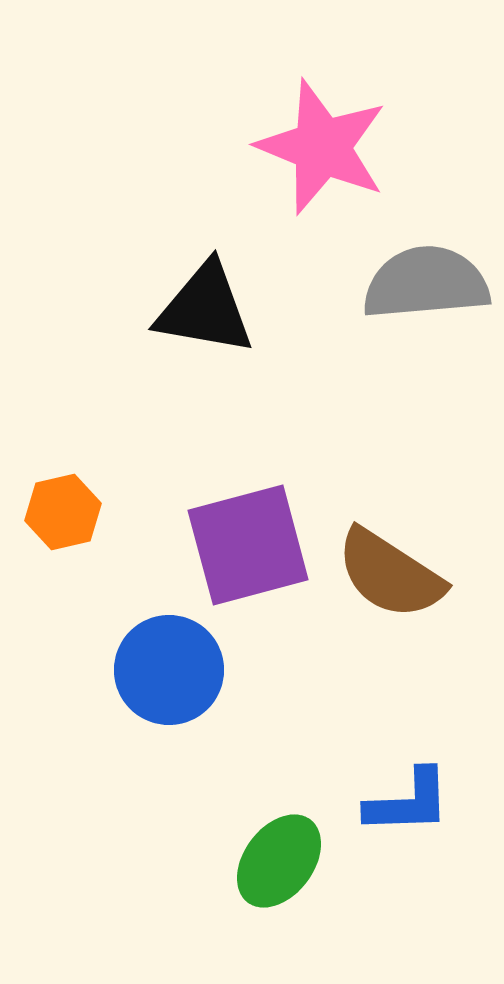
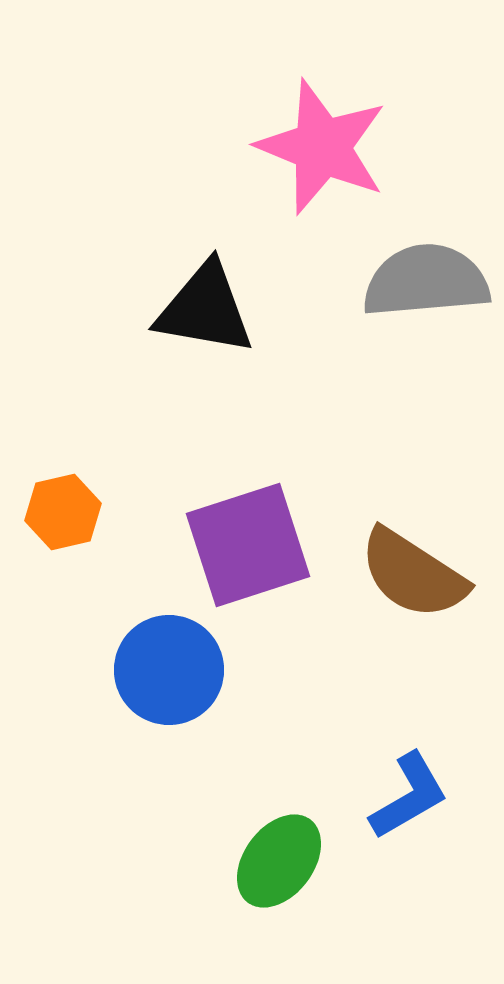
gray semicircle: moved 2 px up
purple square: rotated 3 degrees counterclockwise
brown semicircle: moved 23 px right
blue L-shape: moved 1 px right, 6 px up; rotated 28 degrees counterclockwise
